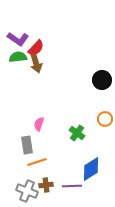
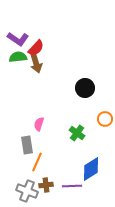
black circle: moved 17 px left, 8 px down
orange line: rotated 48 degrees counterclockwise
